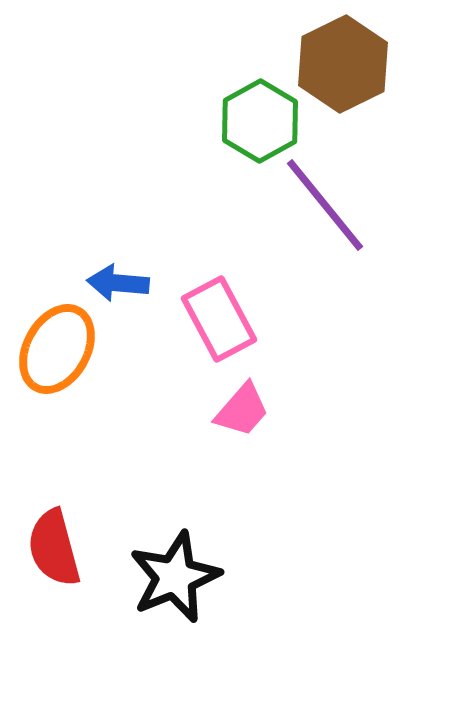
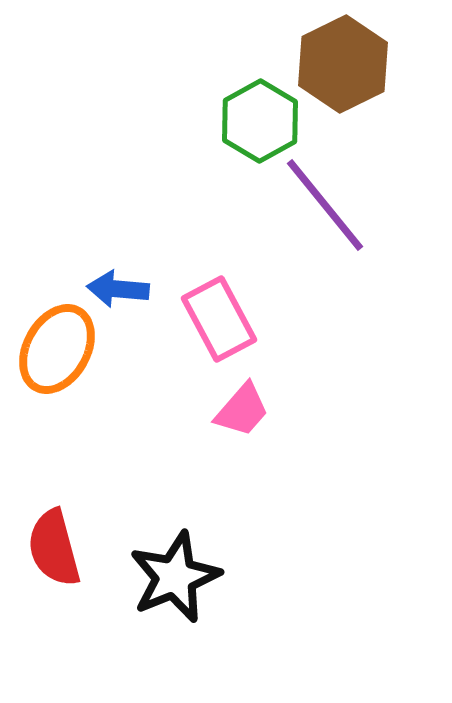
blue arrow: moved 6 px down
